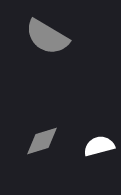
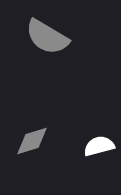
gray diamond: moved 10 px left
